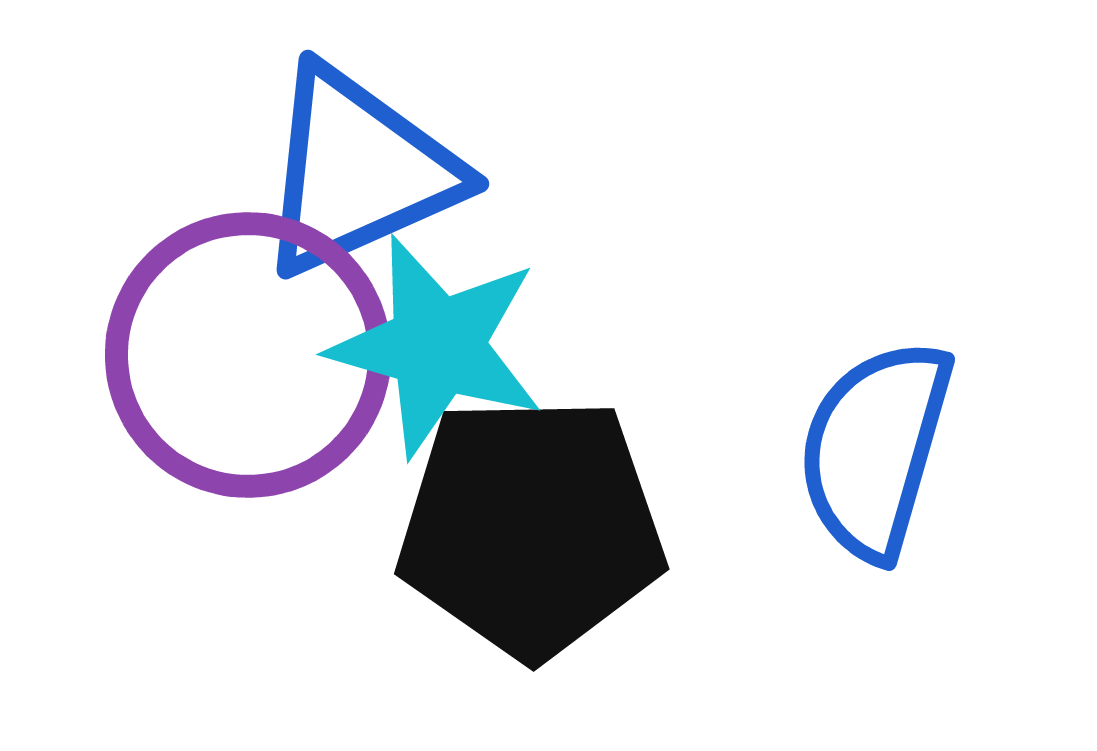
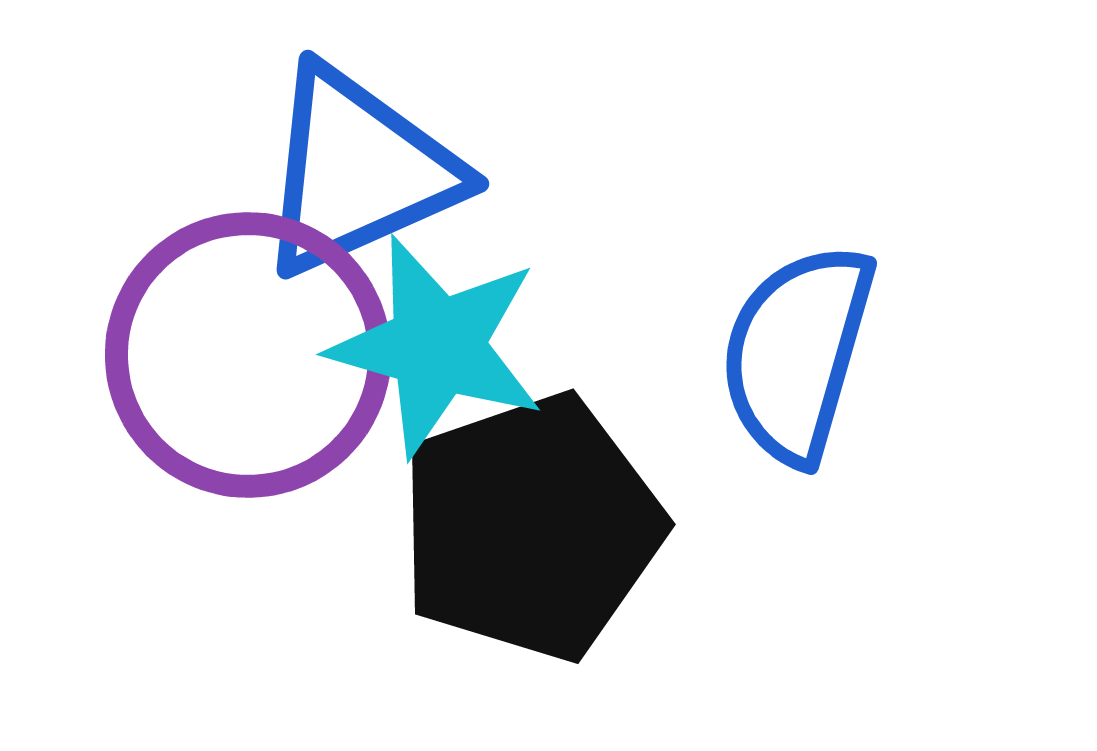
blue semicircle: moved 78 px left, 96 px up
black pentagon: rotated 18 degrees counterclockwise
